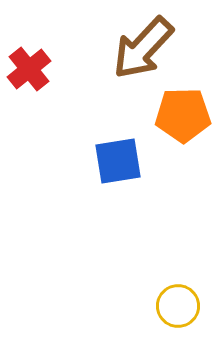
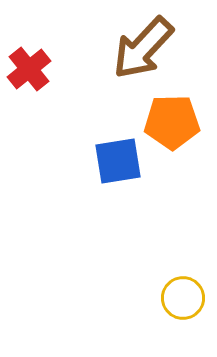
orange pentagon: moved 11 px left, 7 px down
yellow circle: moved 5 px right, 8 px up
